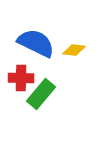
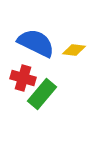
red cross: moved 2 px right; rotated 15 degrees clockwise
green rectangle: moved 1 px right
